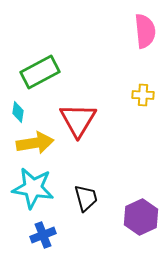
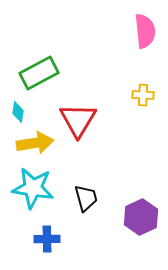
green rectangle: moved 1 px left, 1 px down
blue cross: moved 4 px right, 4 px down; rotated 20 degrees clockwise
